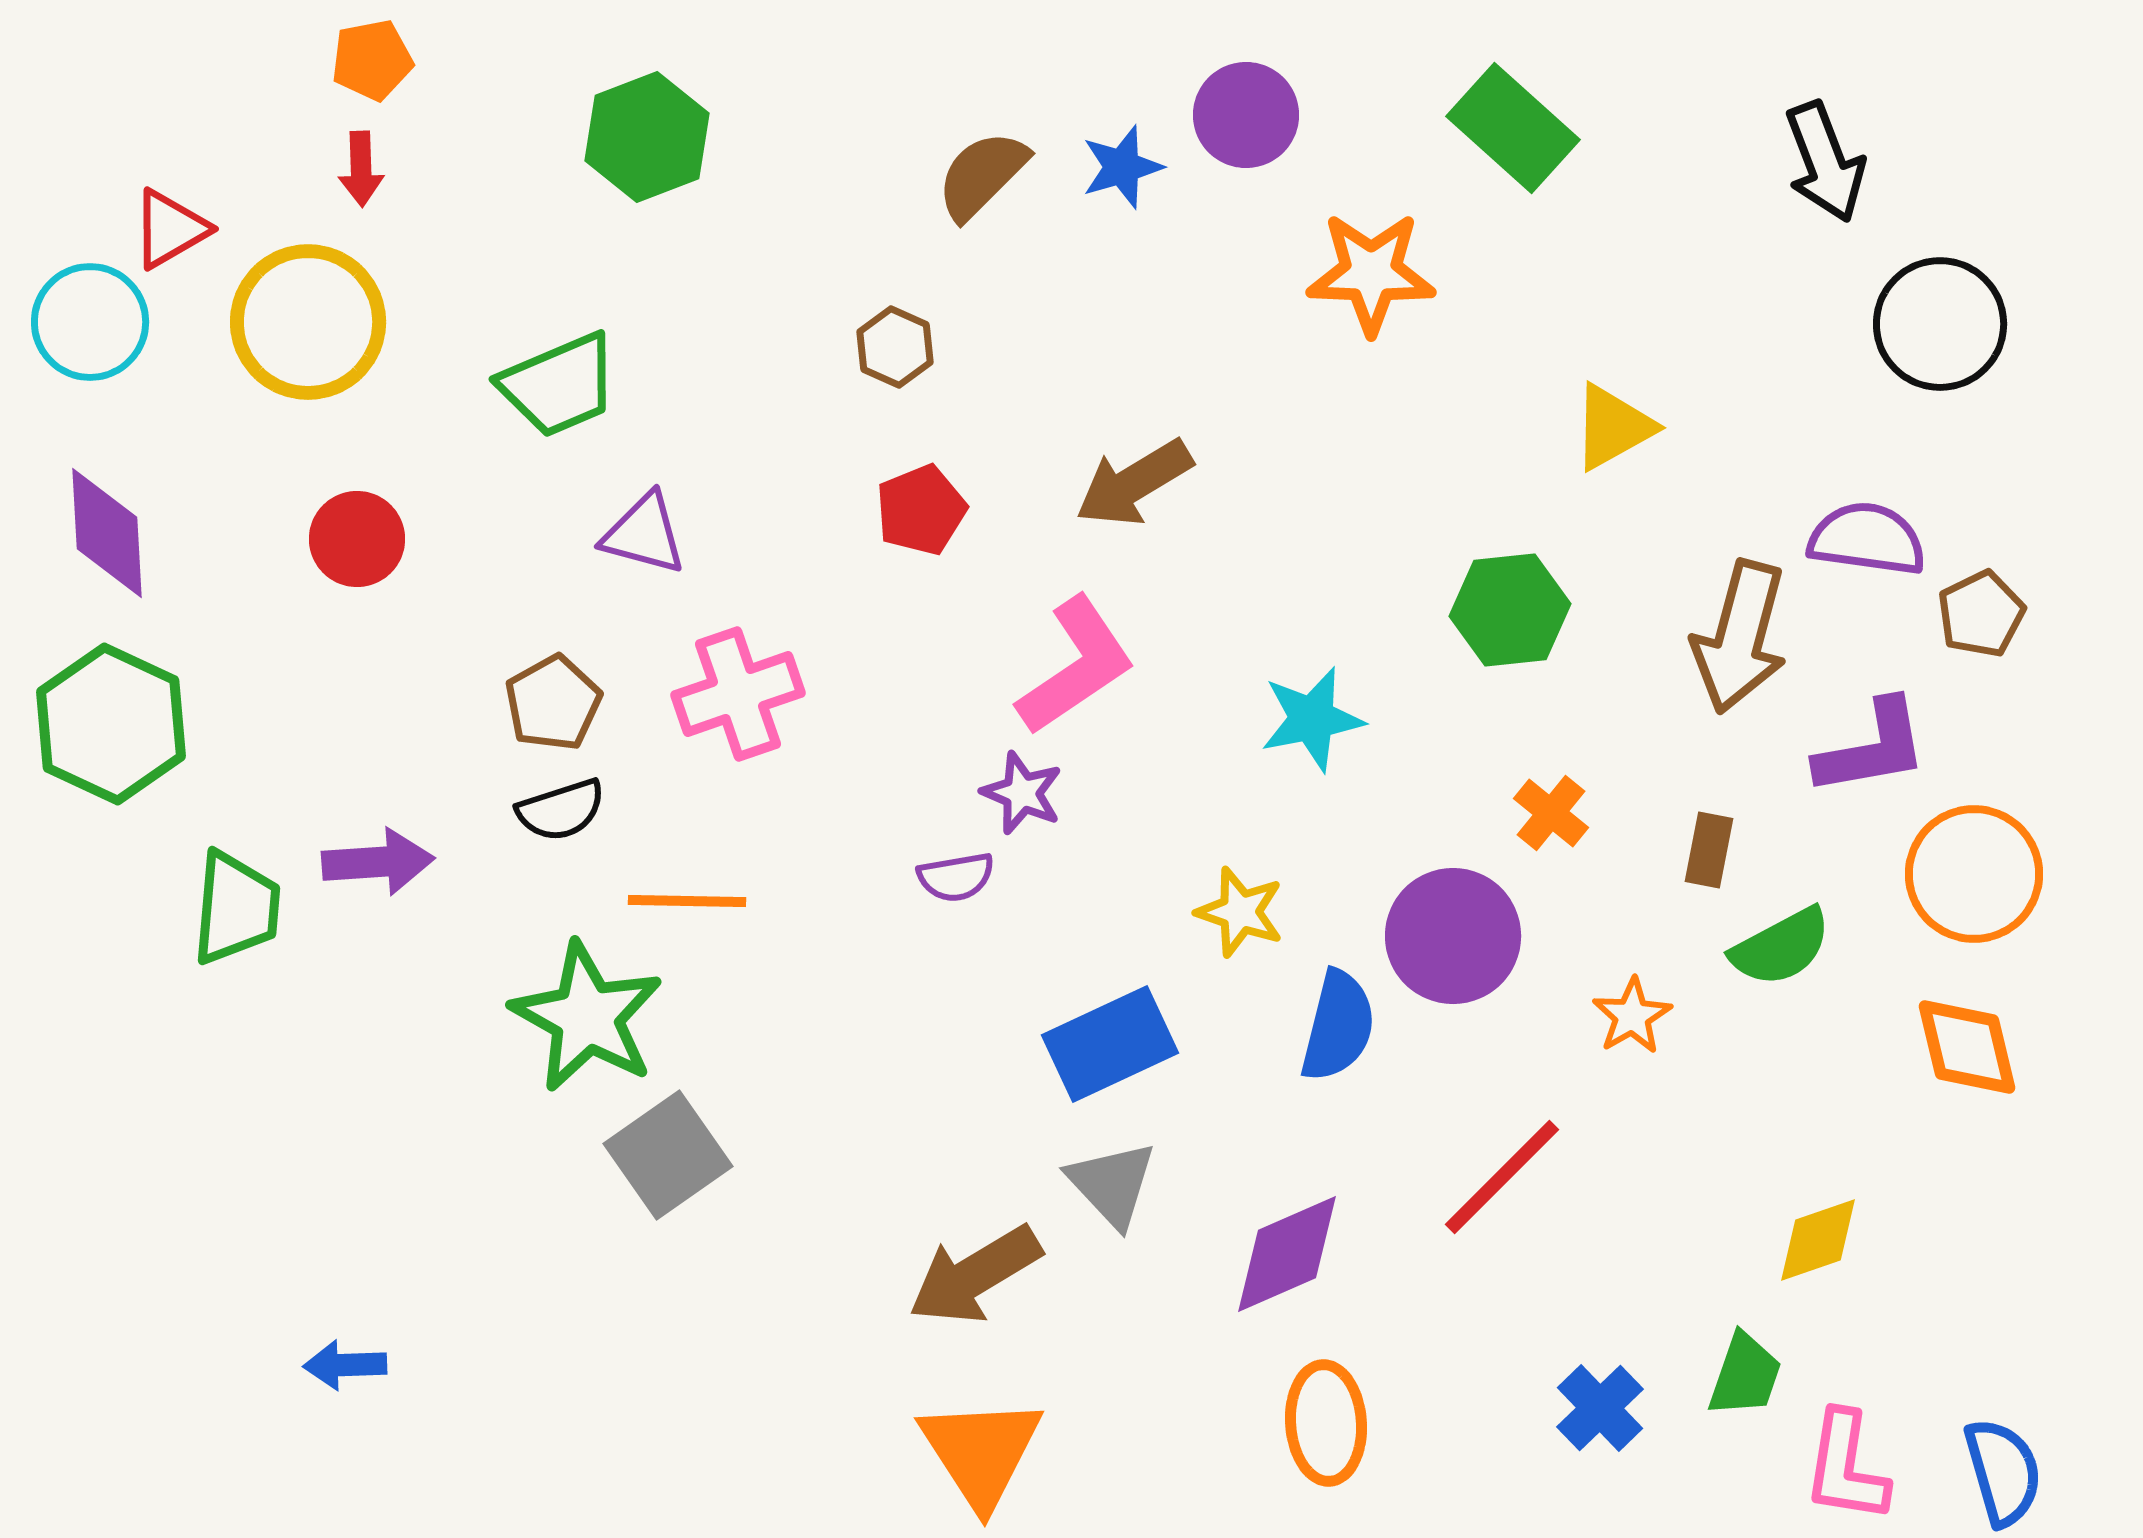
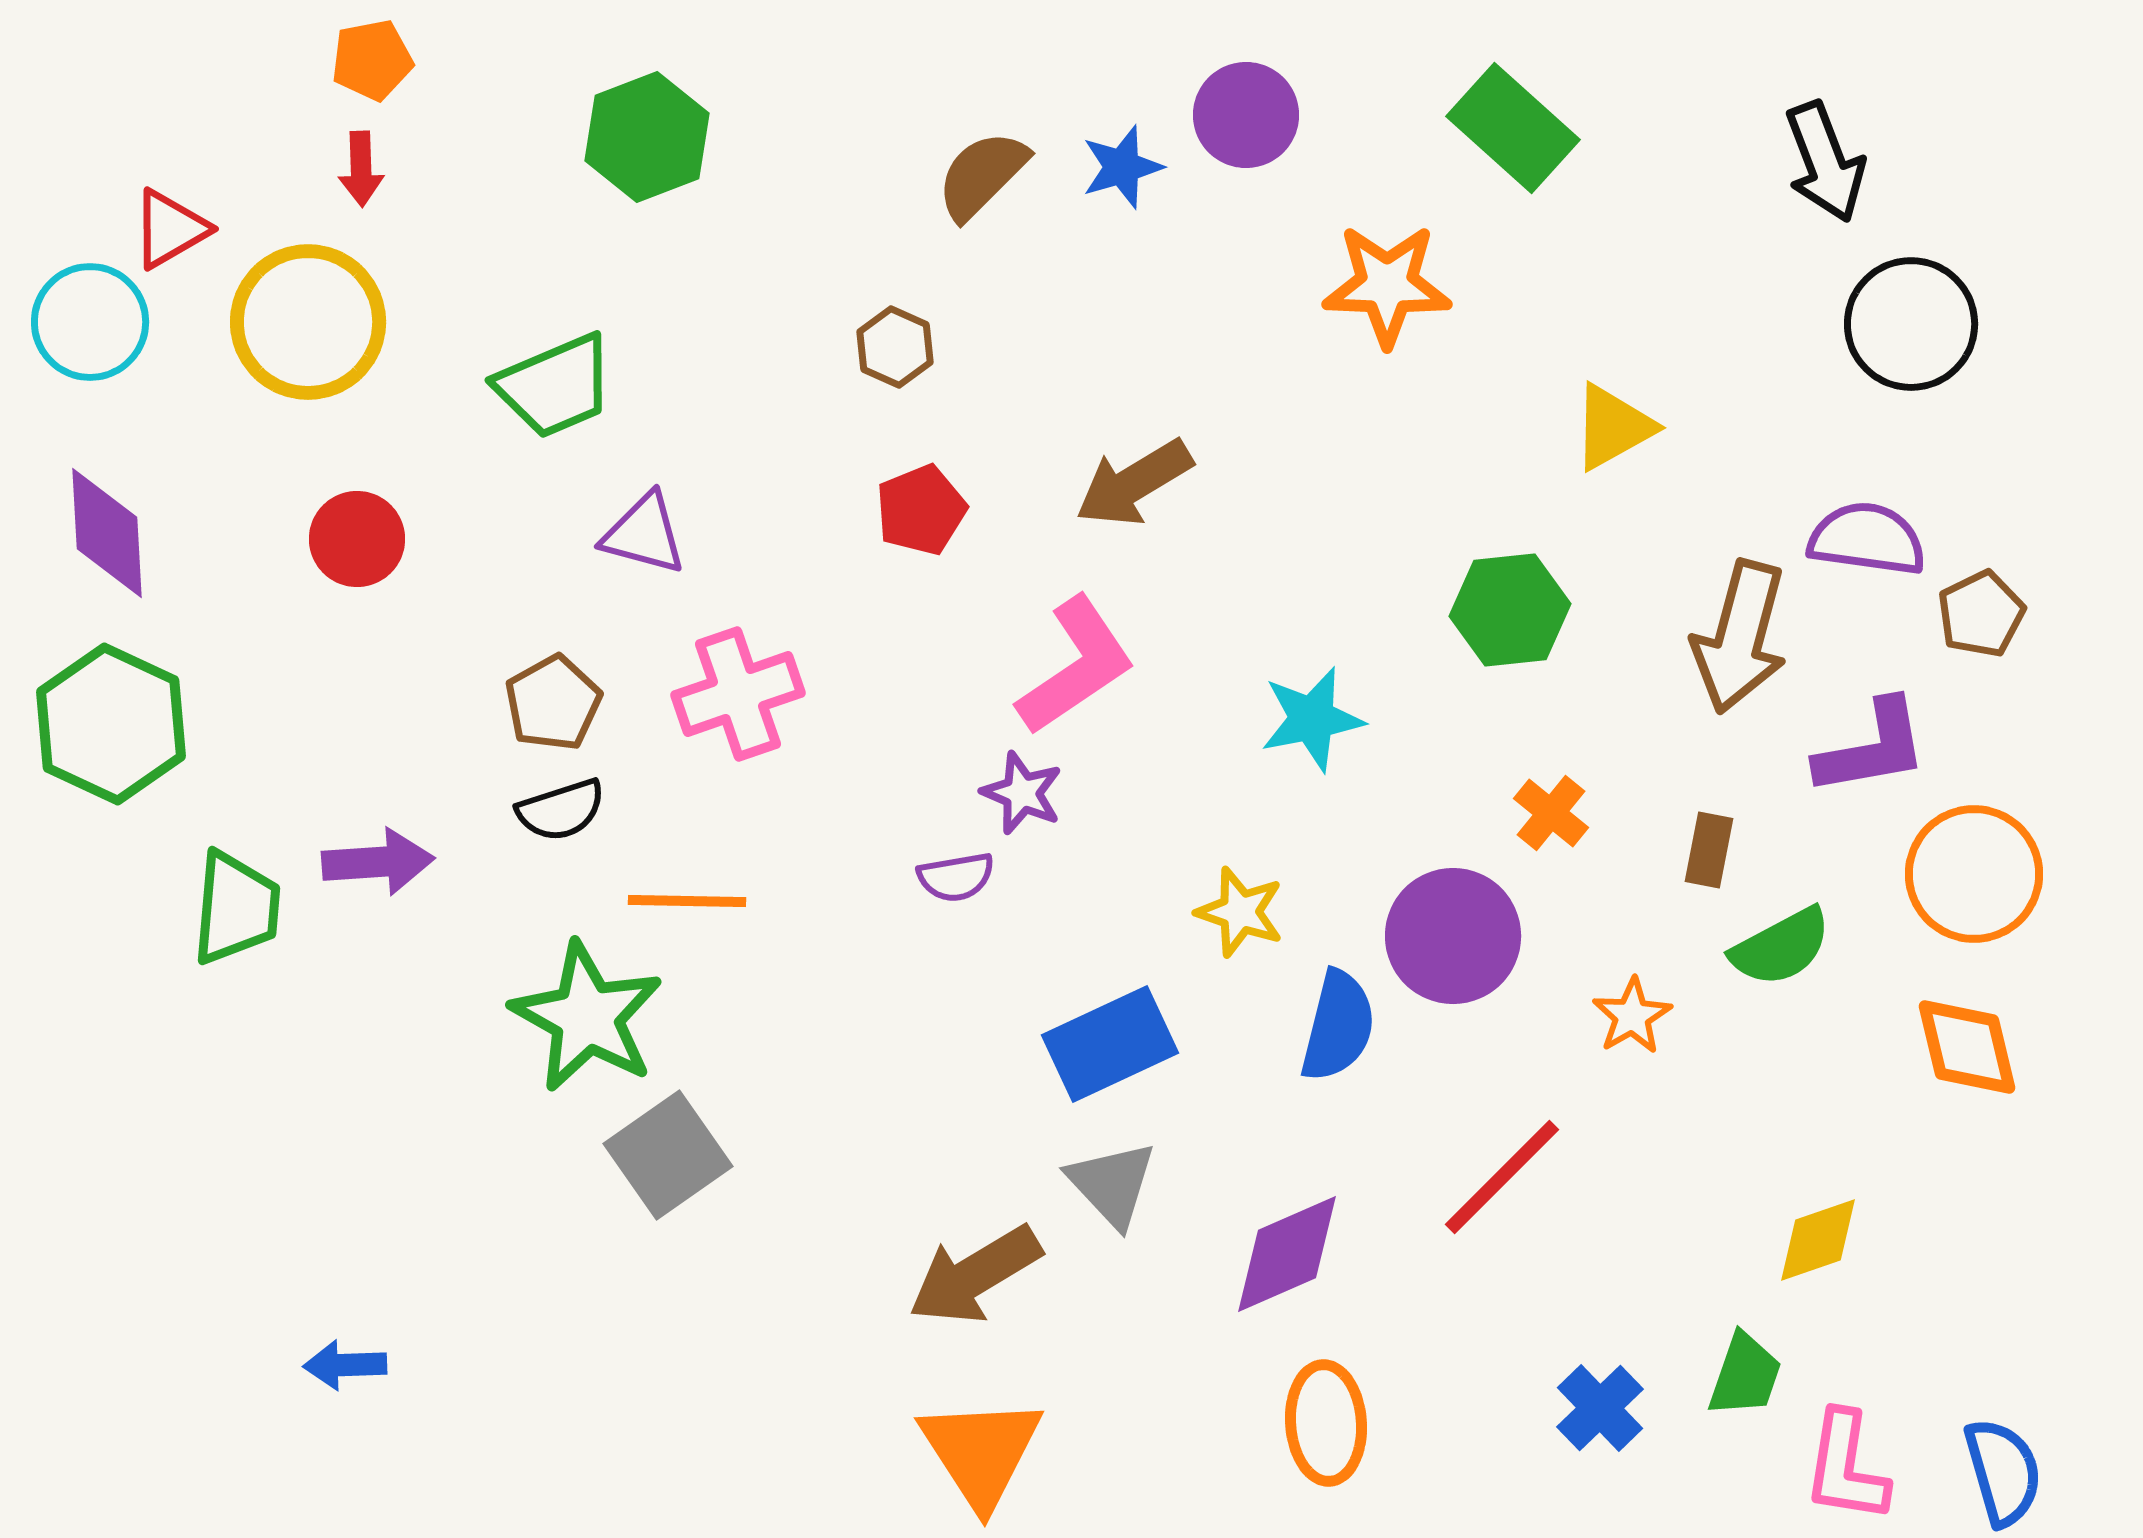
orange star at (1371, 273): moved 16 px right, 12 px down
black circle at (1940, 324): moved 29 px left
green trapezoid at (559, 385): moved 4 px left, 1 px down
